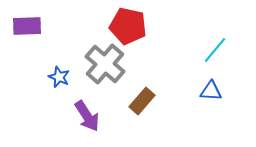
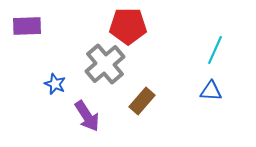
red pentagon: rotated 12 degrees counterclockwise
cyan line: rotated 16 degrees counterclockwise
gray cross: rotated 9 degrees clockwise
blue star: moved 4 px left, 7 px down
